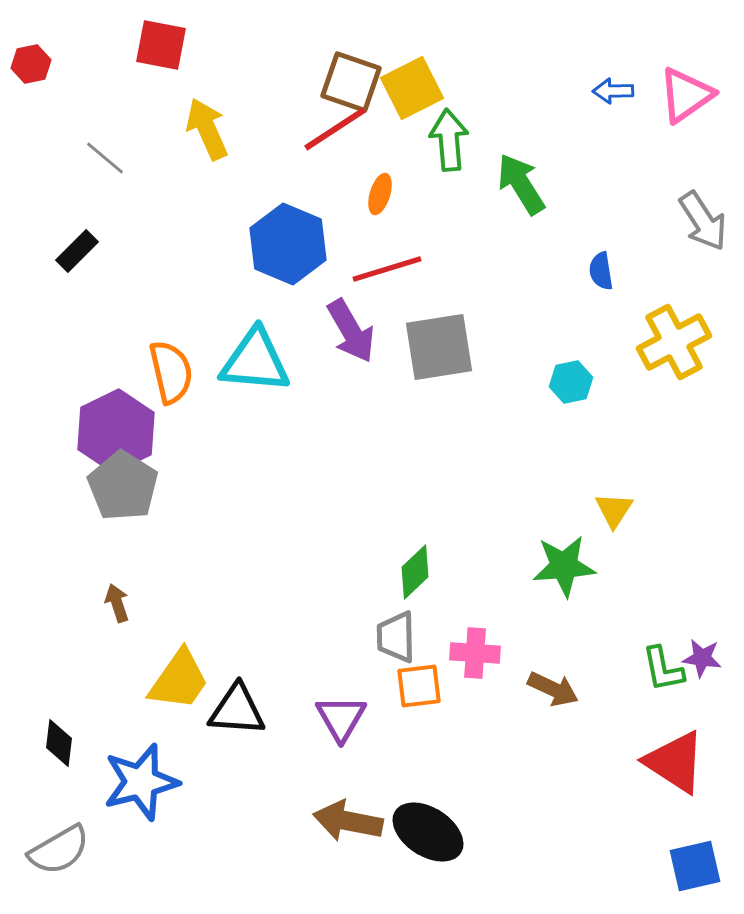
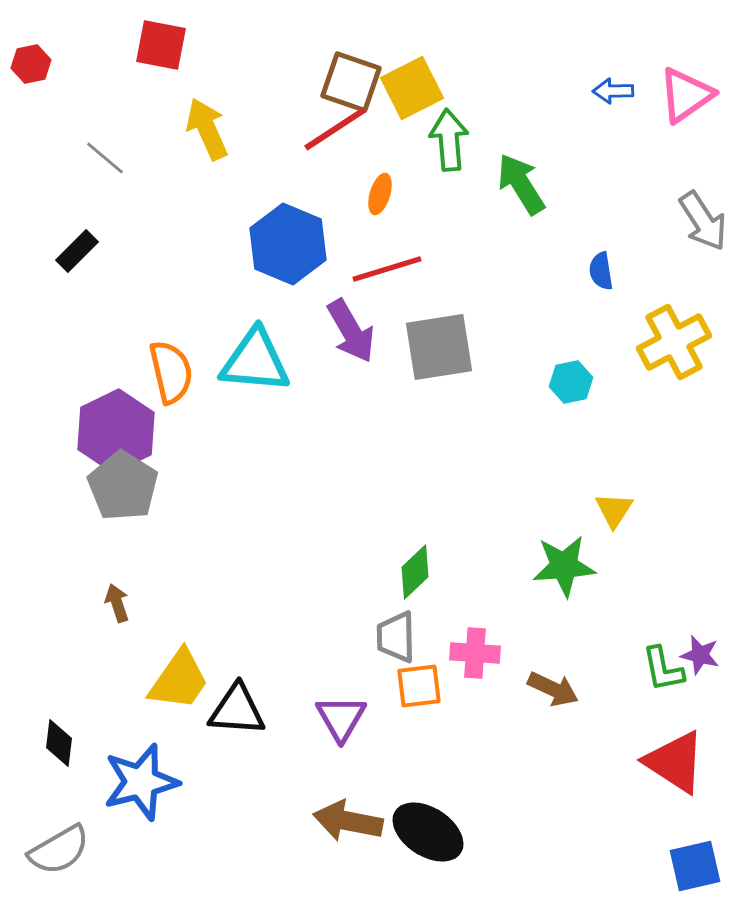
purple star at (702, 658): moved 2 px left, 3 px up; rotated 6 degrees clockwise
